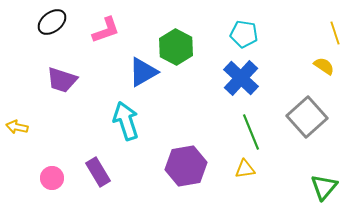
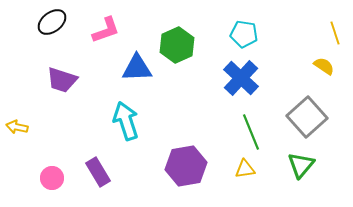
green hexagon: moved 1 px right, 2 px up; rotated 8 degrees clockwise
blue triangle: moved 6 px left, 4 px up; rotated 28 degrees clockwise
green triangle: moved 23 px left, 22 px up
